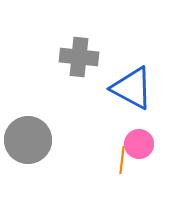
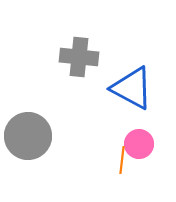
gray circle: moved 4 px up
